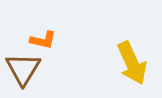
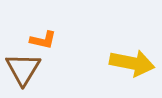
yellow arrow: rotated 54 degrees counterclockwise
